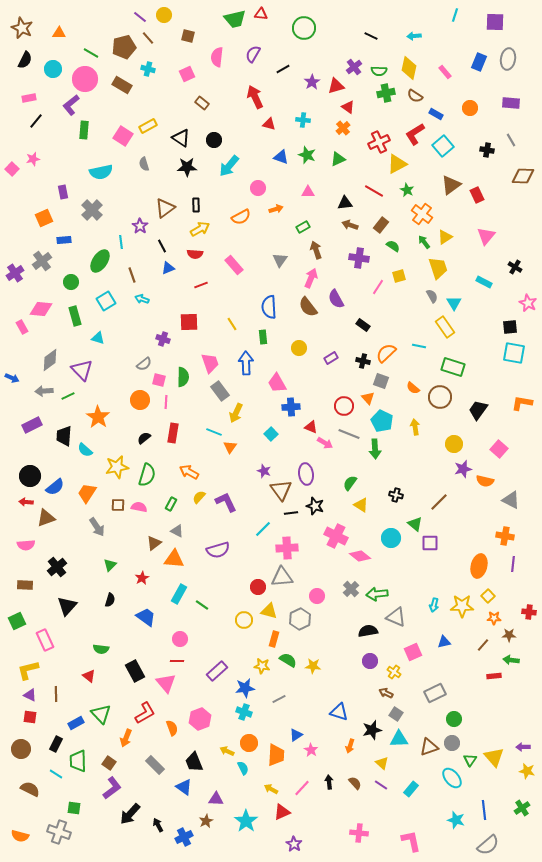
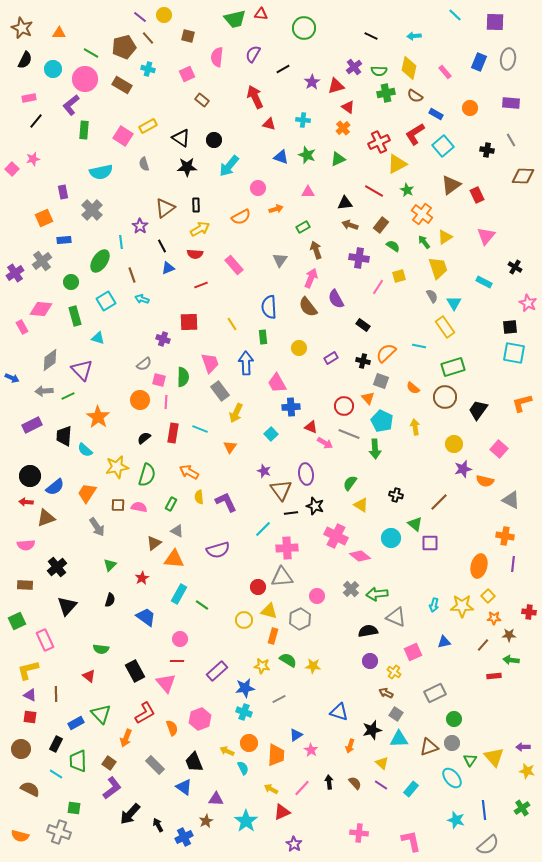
cyan line at (455, 15): rotated 64 degrees counterclockwise
brown rectangle at (202, 103): moved 3 px up
green rectangle at (453, 367): rotated 35 degrees counterclockwise
brown circle at (440, 397): moved 5 px right
orange L-shape at (522, 403): rotated 25 degrees counterclockwise
cyan line at (214, 432): moved 14 px left, 3 px up
yellow semicircle at (199, 497): rotated 48 degrees counterclockwise
orange rectangle at (274, 639): moved 1 px left, 3 px up
